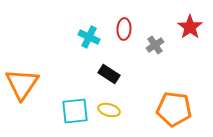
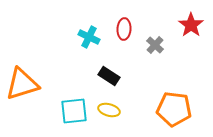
red star: moved 1 px right, 2 px up
gray cross: rotated 12 degrees counterclockwise
black rectangle: moved 2 px down
orange triangle: rotated 39 degrees clockwise
cyan square: moved 1 px left
